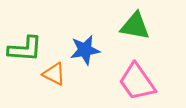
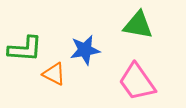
green triangle: moved 3 px right, 1 px up
